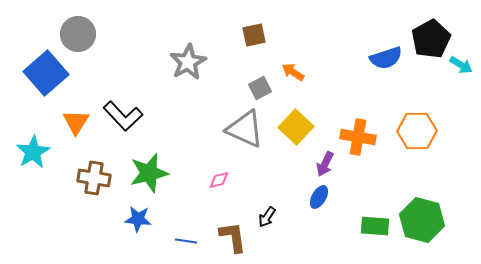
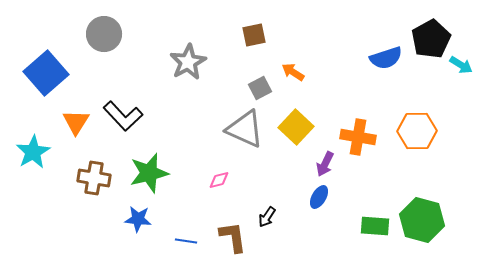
gray circle: moved 26 px right
